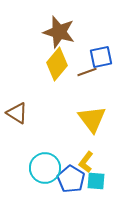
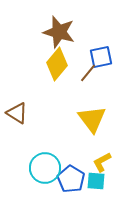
brown line: moved 1 px right, 1 px down; rotated 30 degrees counterclockwise
yellow L-shape: moved 16 px right; rotated 25 degrees clockwise
